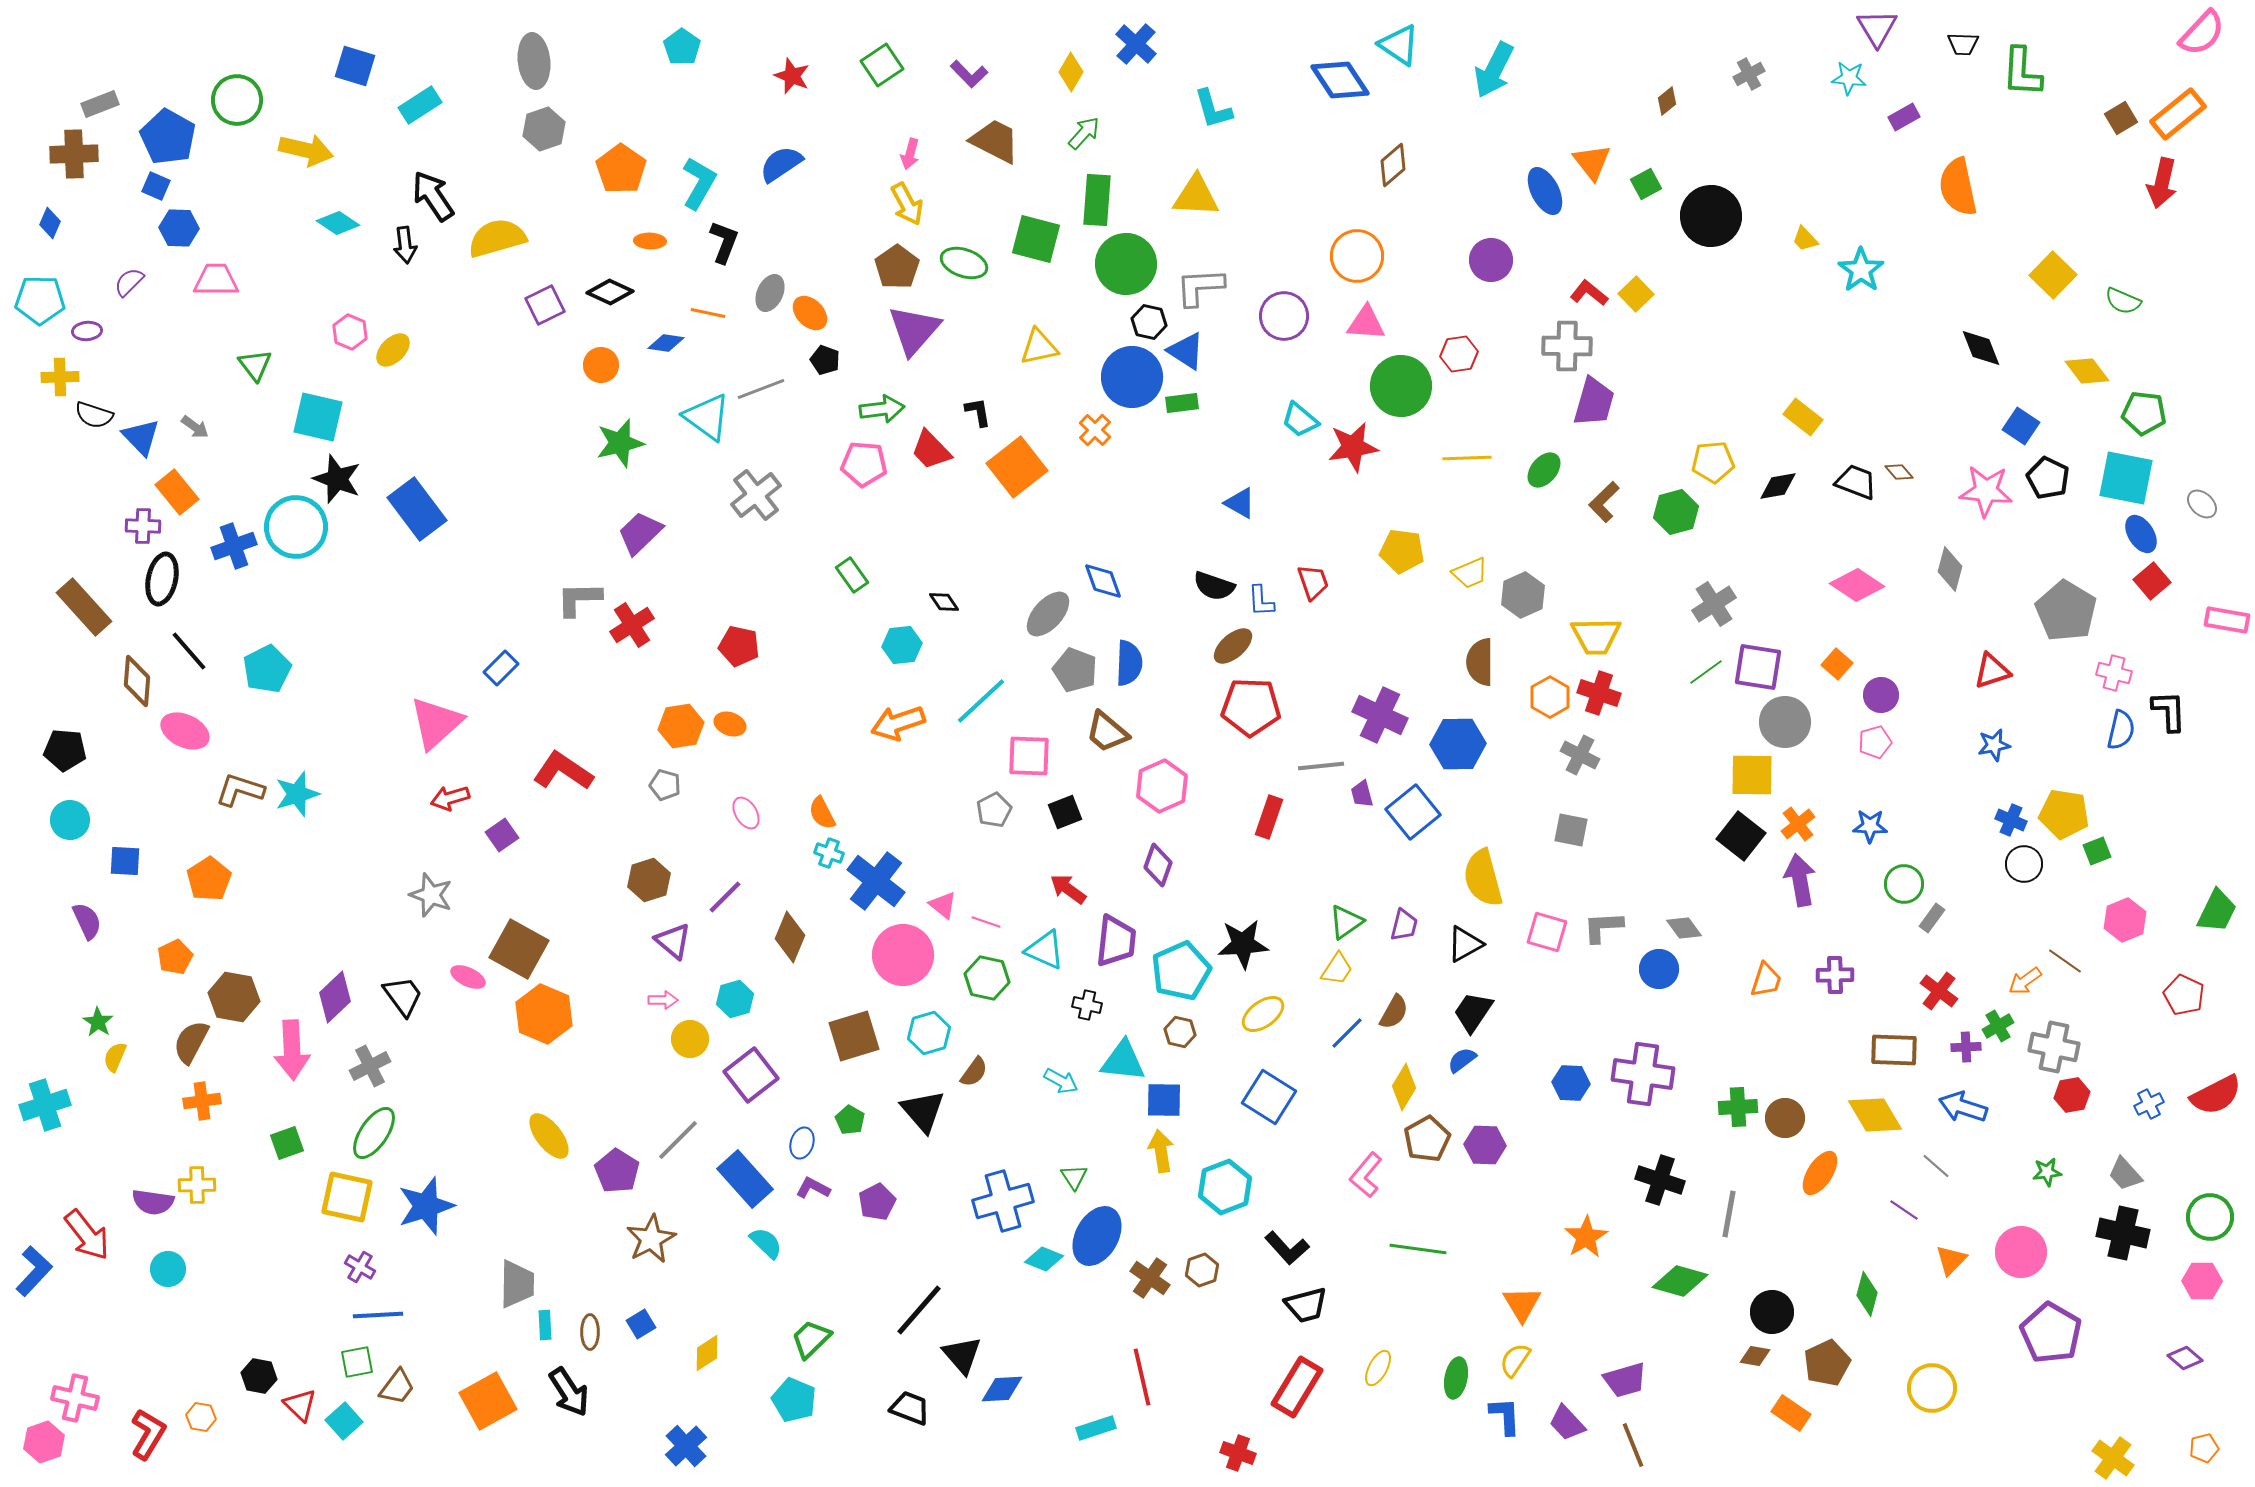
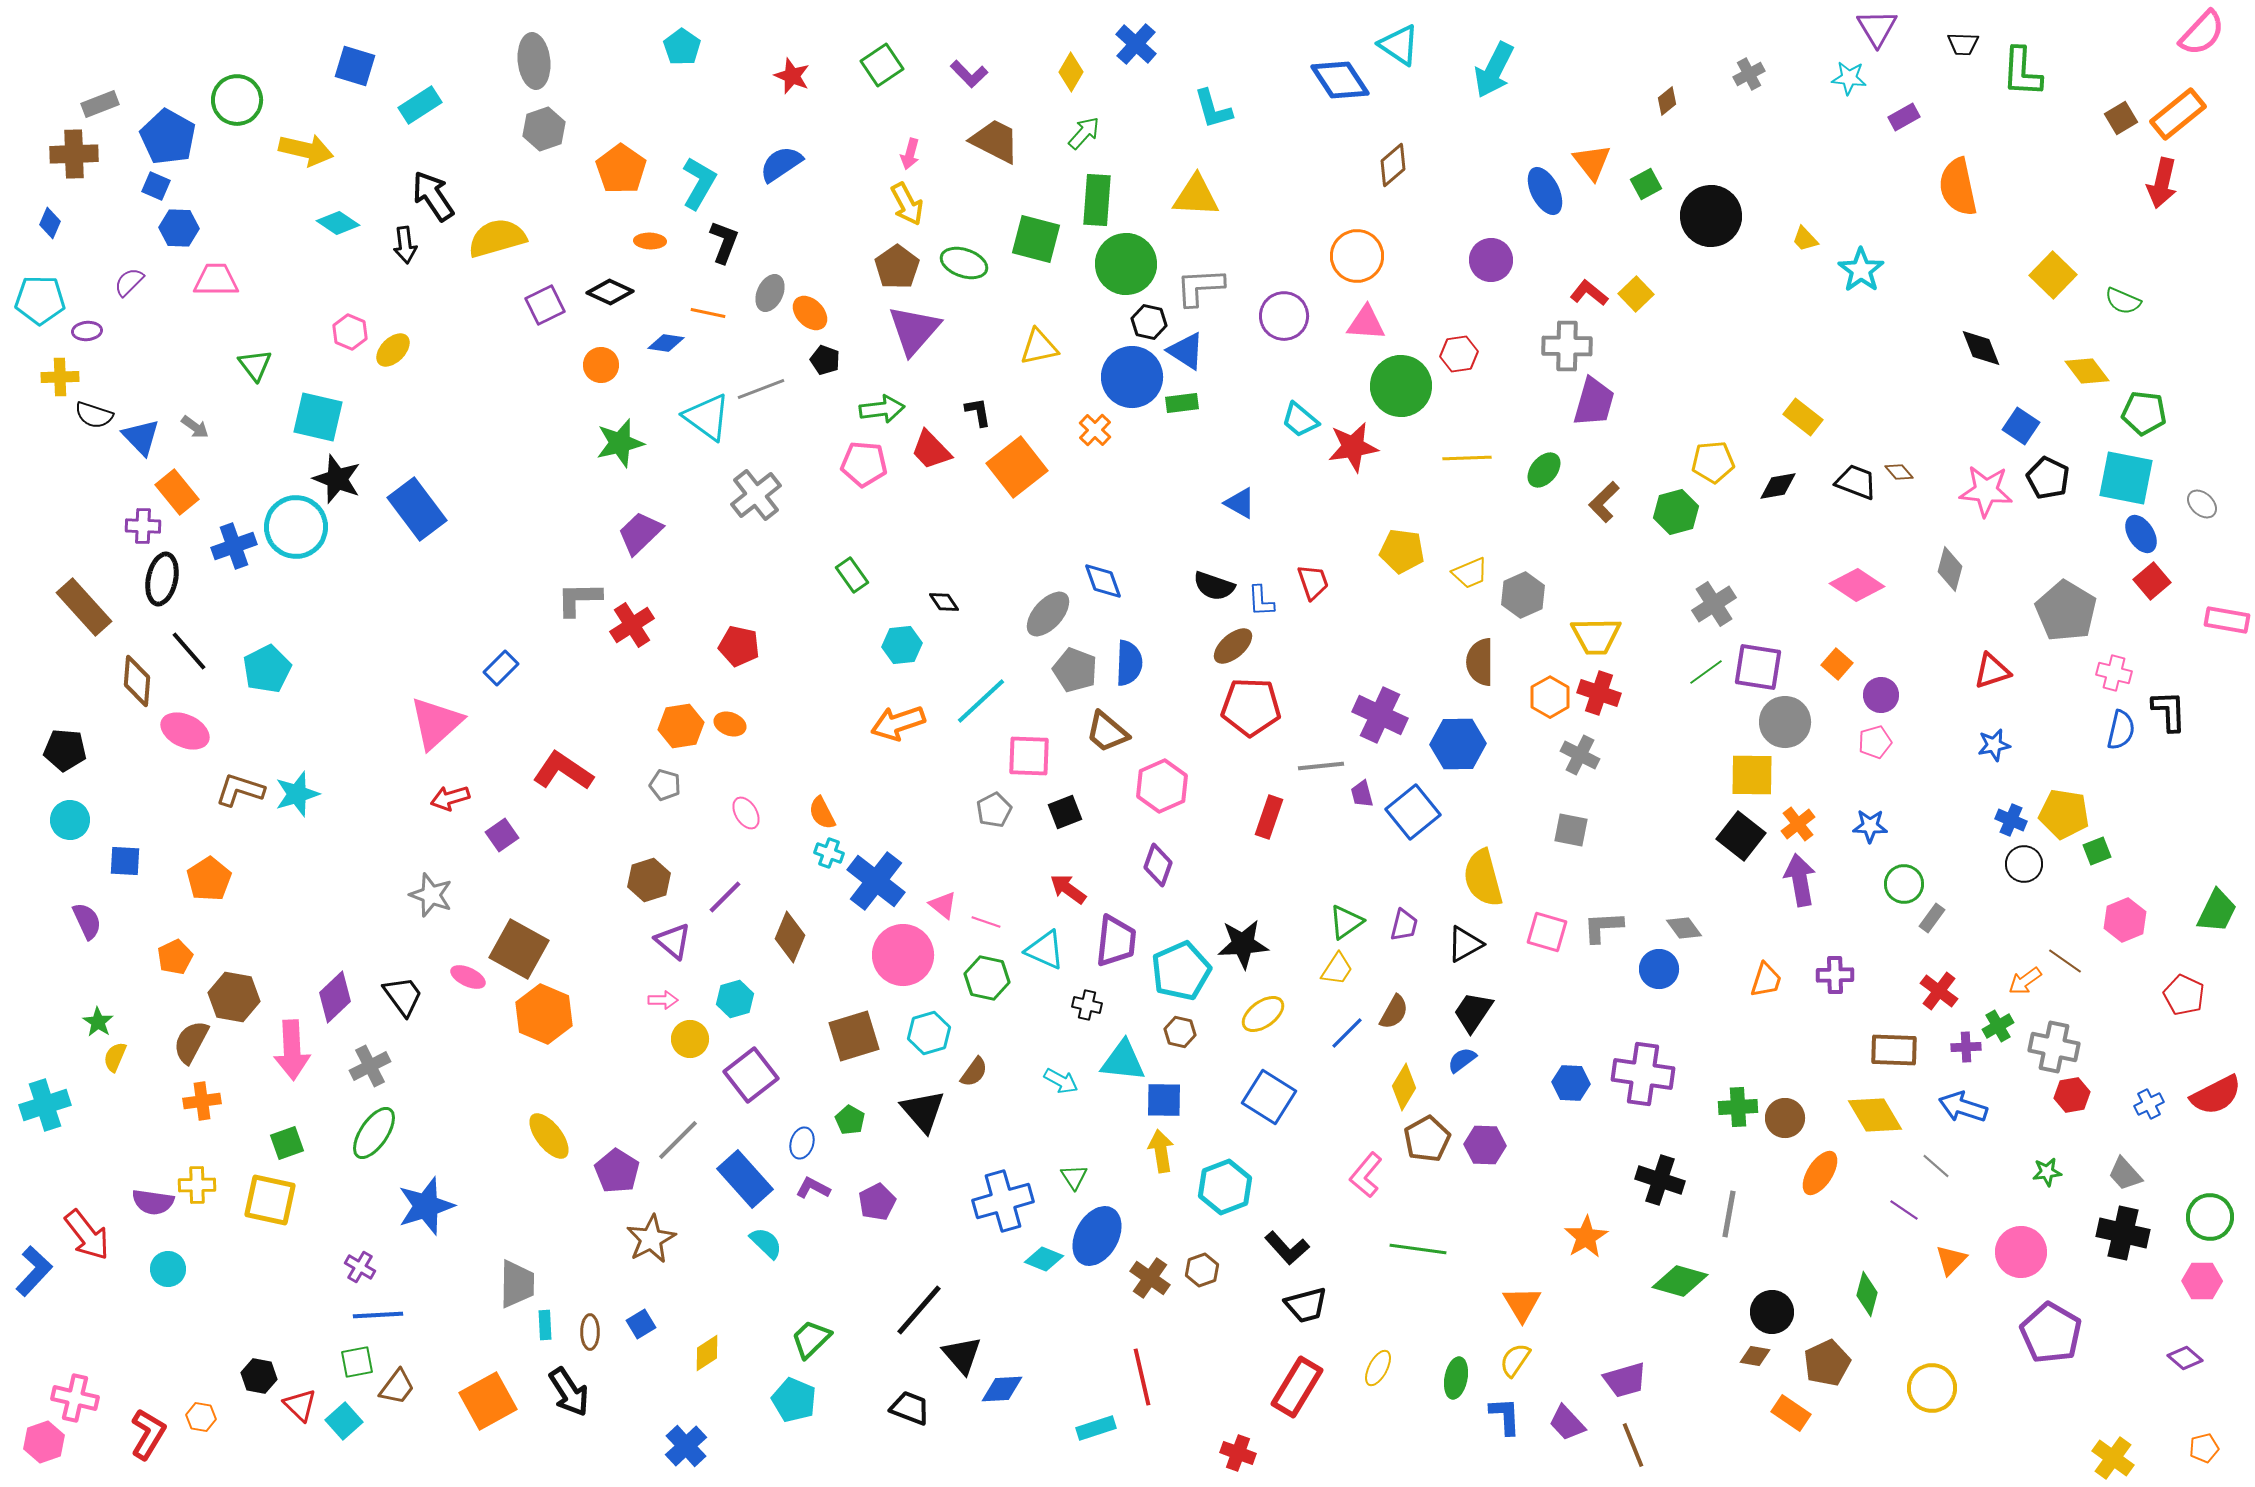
yellow square at (347, 1197): moved 77 px left, 3 px down
